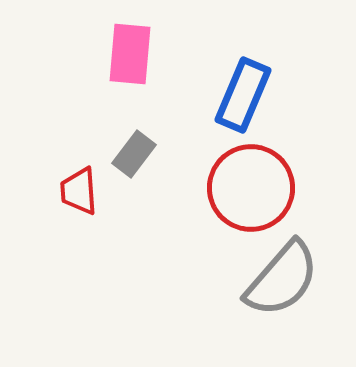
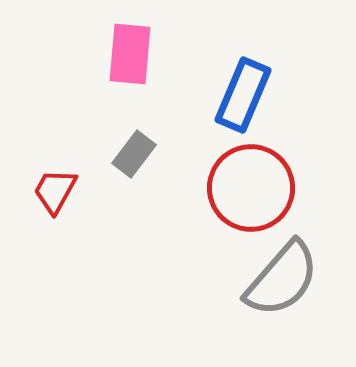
red trapezoid: moved 24 px left; rotated 33 degrees clockwise
